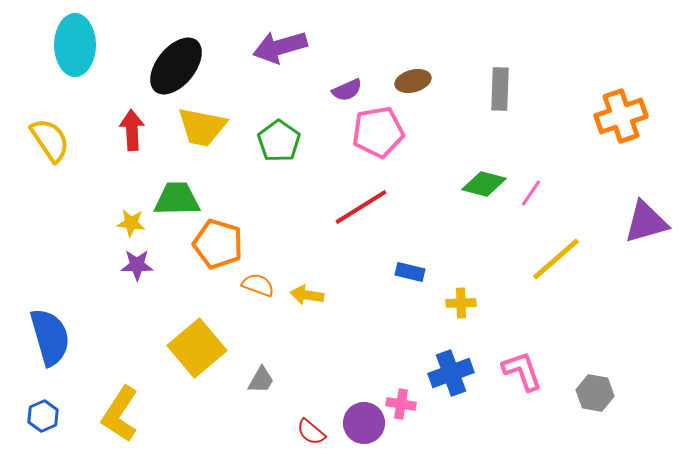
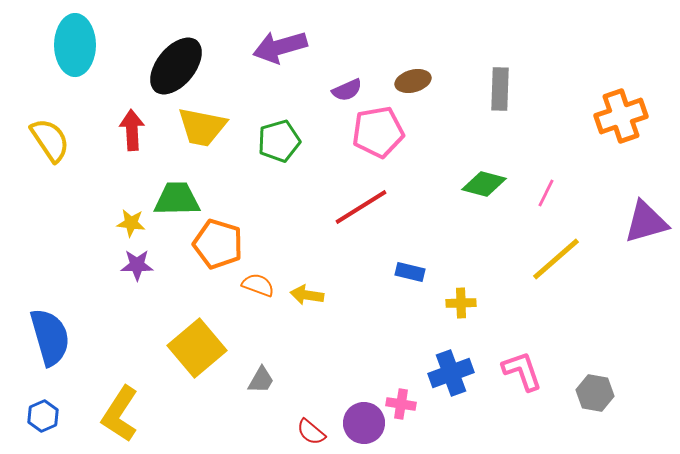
green pentagon: rotated 21 degrees clockwise
pink line: moved 15 px right; rotated 8 degrees counterclockwise
